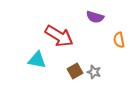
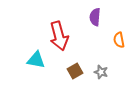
purple semicircle: rotated 78 degrees clockwise
red arrow: rotated 44 degrees clockwise
cyan triangle: moved 1 px left
gray star: moved 7 px right
